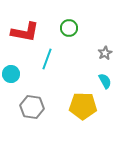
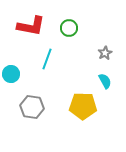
red L-shape: moved 6 px right, 6 px up
